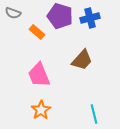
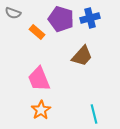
purple pentagon: moved 1 px right, 3 px down
brown trapezoid: moved 4 px up
pink trapezoid: moved 4 px down
